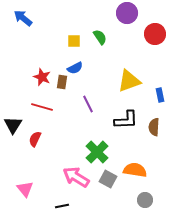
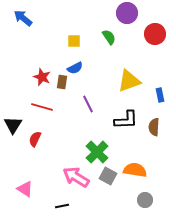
green semicircle: moved 9 px right
gray square: moved 3 px up
pink triangle: rotated 18 degrees counterclockwise
